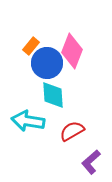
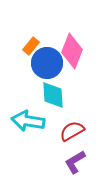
purple L-shape: moved 16 px left; rotated 10 degrees clockwise
